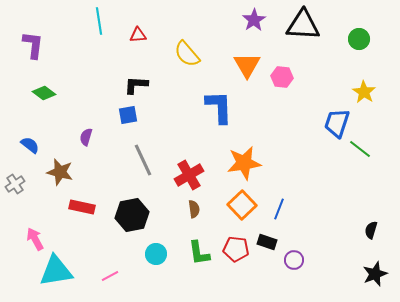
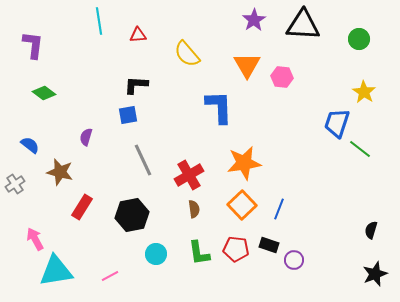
red rectangle: rotated 70 degrees counterclockwise
black rectangle: moved 2 px right, 3 px down
